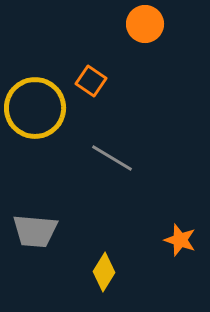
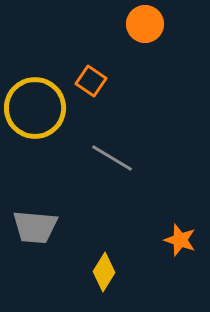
gray trapezoid: moved 4 px up
